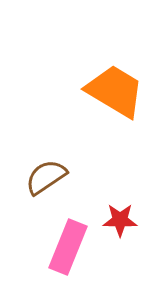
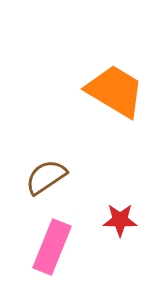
pink rectangle: moved 16 px left
